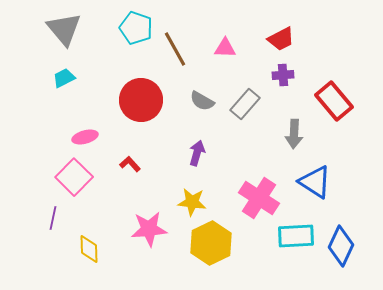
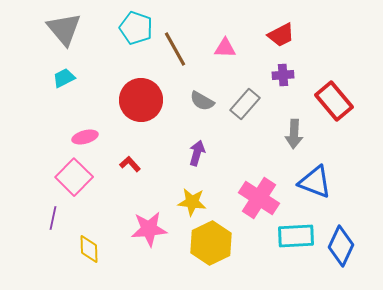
red trapezoid: moved 4 px up
blue triangle: rotated 12 degrees counterclockwise
